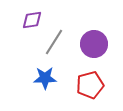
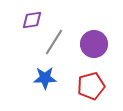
red pentagon: moved 1 px right, 1 px down
